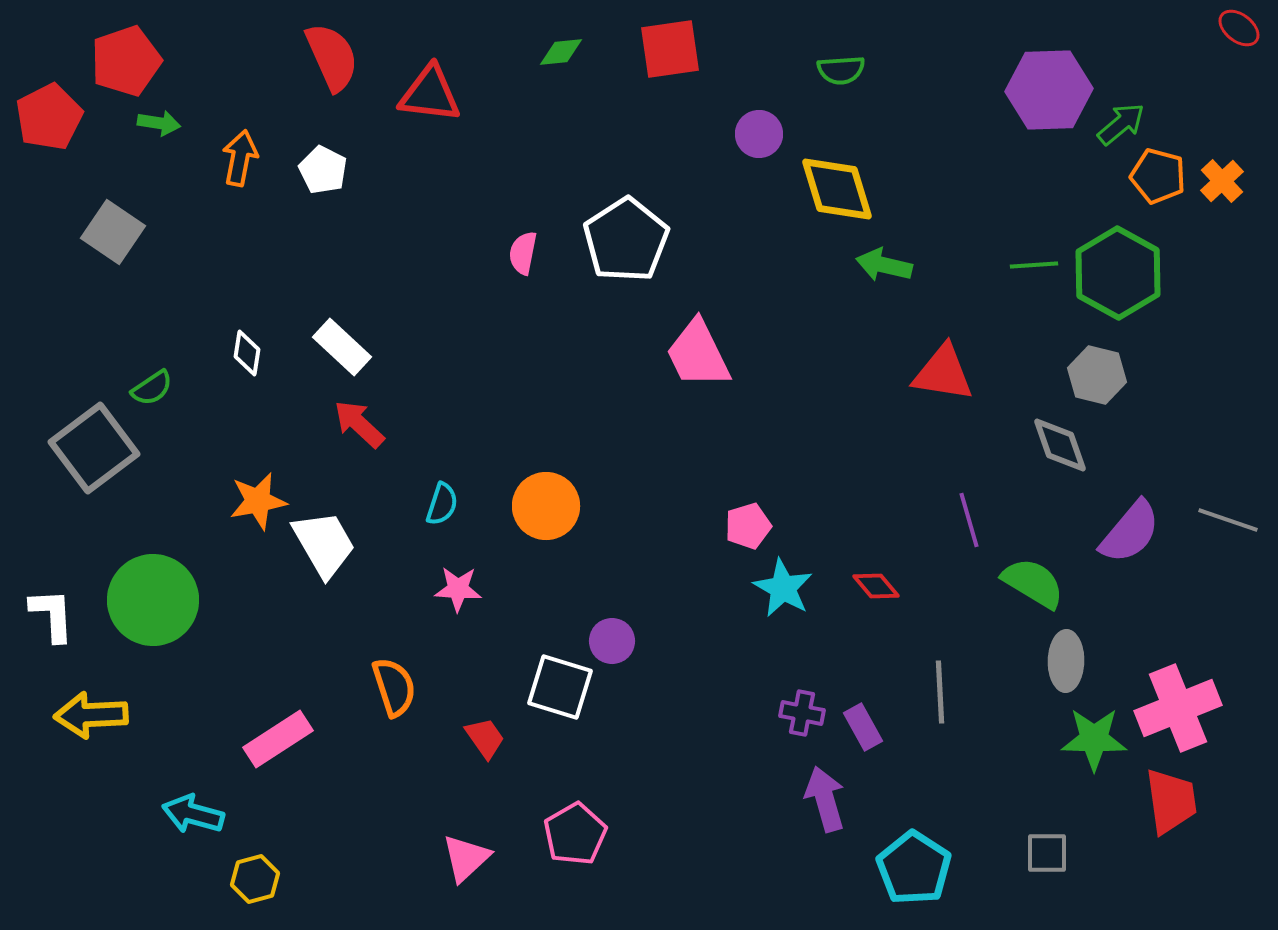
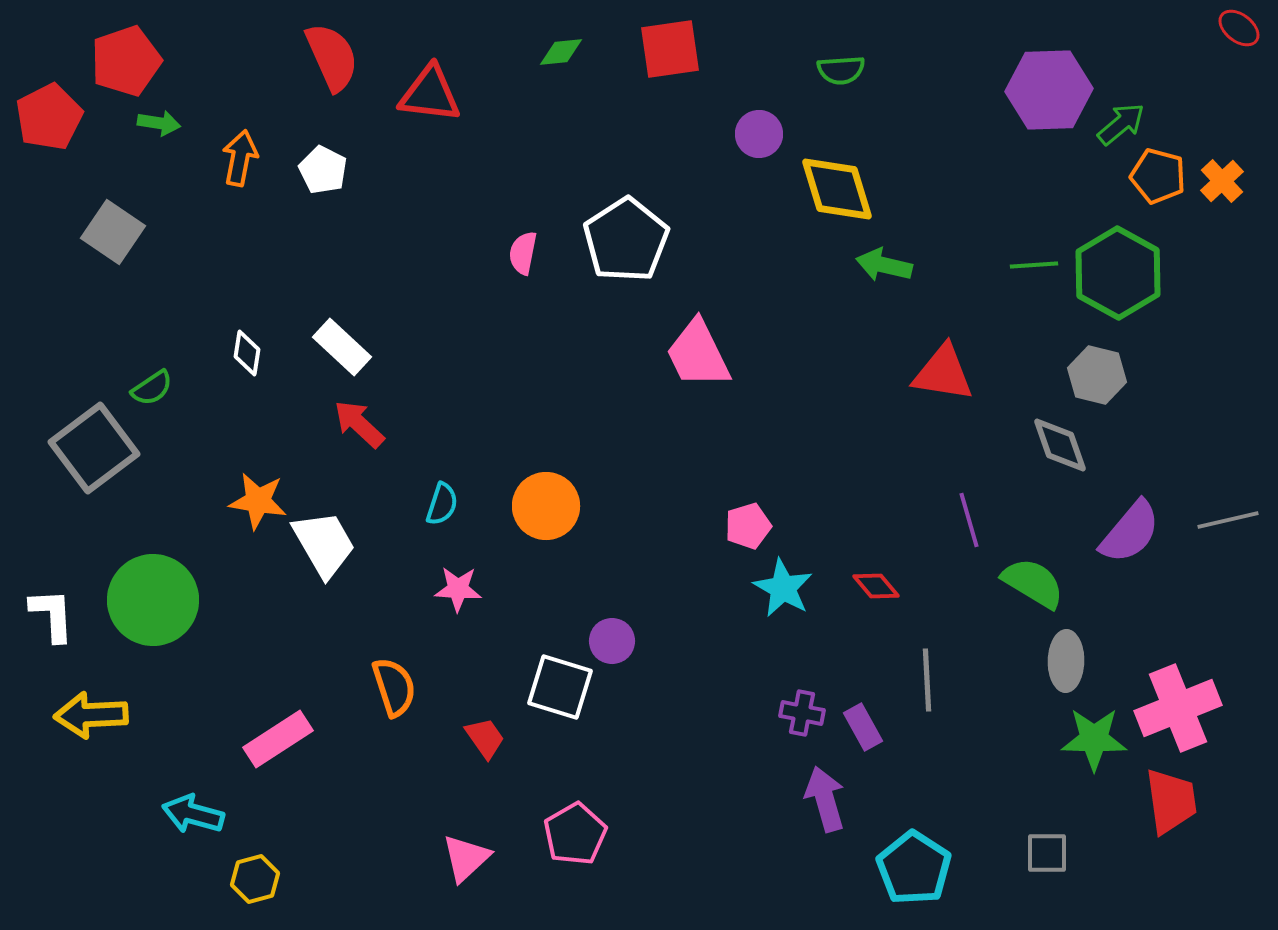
orange star at (258, 501): rotated 20 degrees clockwise
gray line at (1228, 520): rotated 32 degrees counterclockwise
gray line at (940, 692): moved 13 px left, 12 px up
